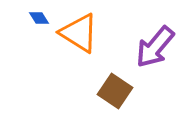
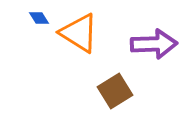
purple arrow: moved 1 px left, 3 px up; rotated 132 degrees counterclockwise
brown square: rotated 24 degrees clockwise
